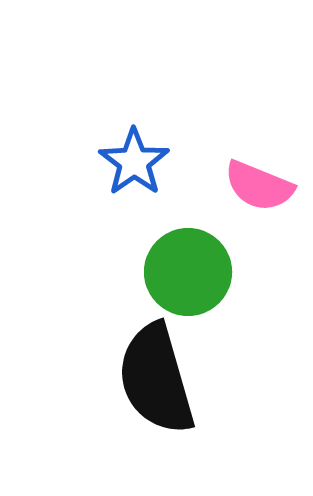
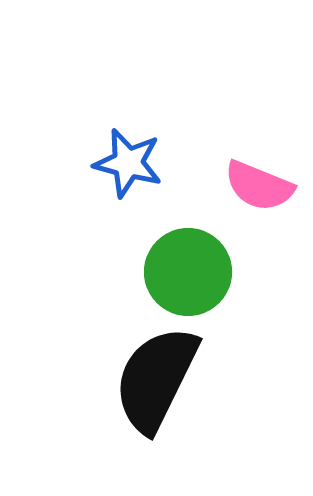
blue star: moved 6 px left, 1 px down; rotated 22 degrees counterclockwise
black semicircle: rotated 42 degrees clockwise
